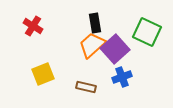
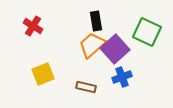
black rectangle: moved 1 px right, 2 px up
